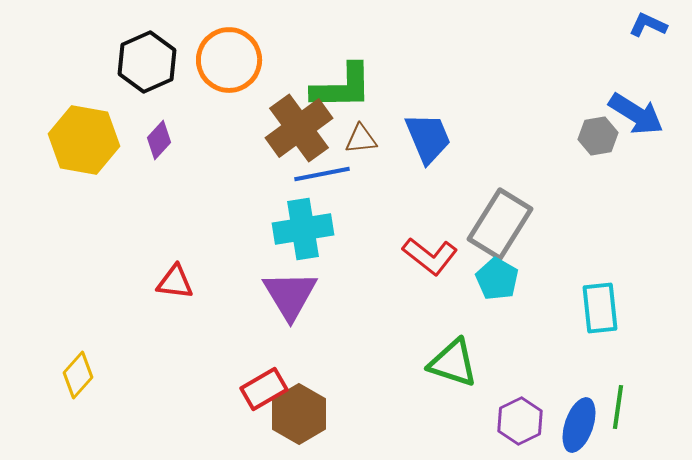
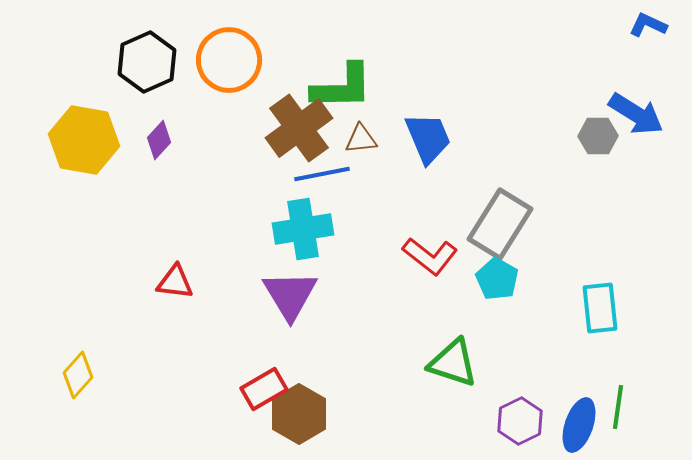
gray hexagon: rotated 9 degrees clockwise
